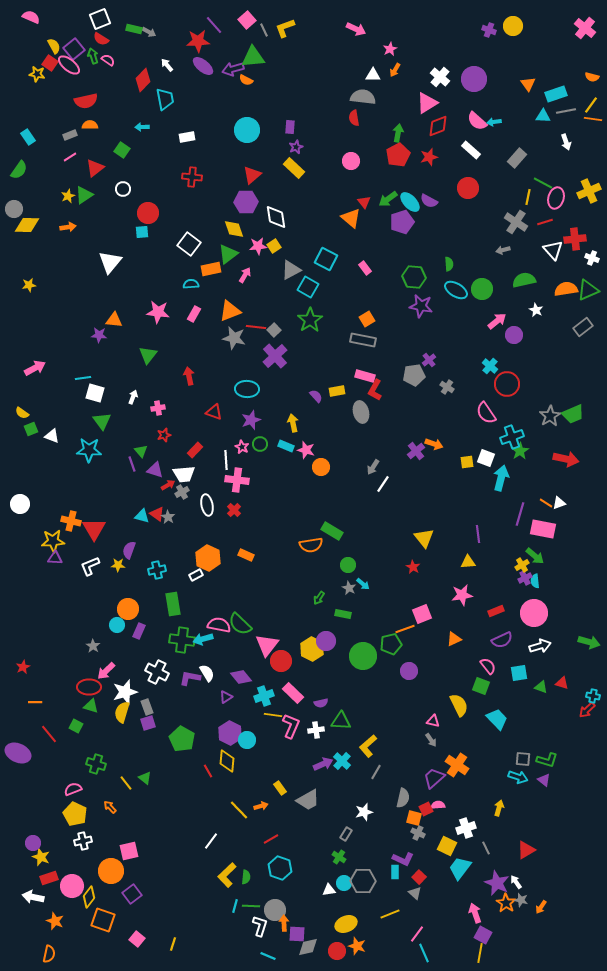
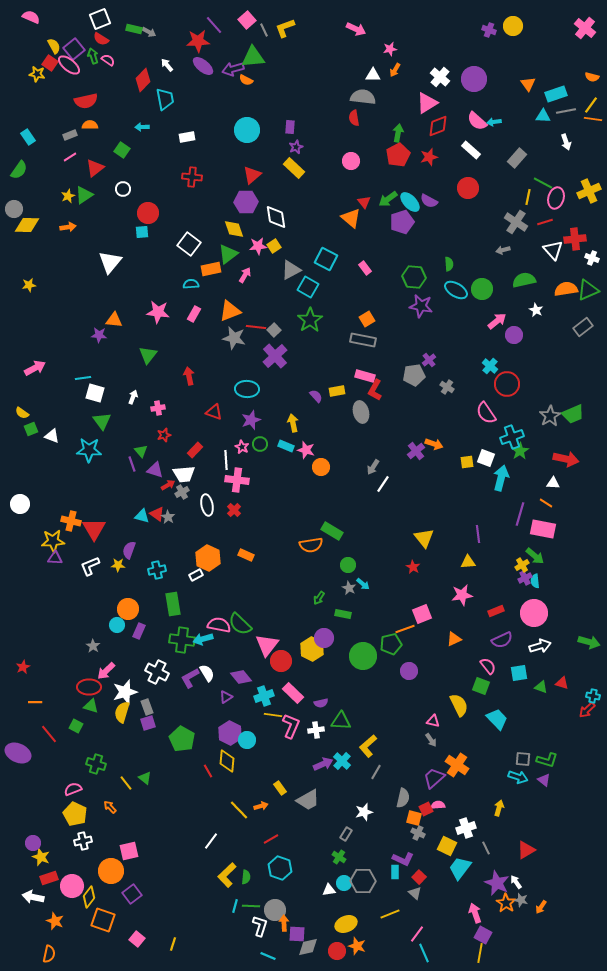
pink star at (390, 49): rotated 16 degrees clockwise
white triangle at (559, 503): moved 6 px left, 20 px up; rotated 24 degrees clockwise
purple circle at (326, 641): moved 2 px left, 3 px up
purple L-shape at (190, 678): rotated 40 degrees counterclockwise
